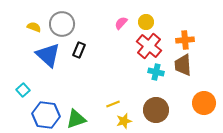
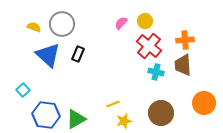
yellow circle: moved 1 px left, 1 px up
black rectangle: moved 1 px left, 4 px down
brown circle: moved 5 px right, 3 px down
green triangle: rotated 10 degrees counterclockwise
